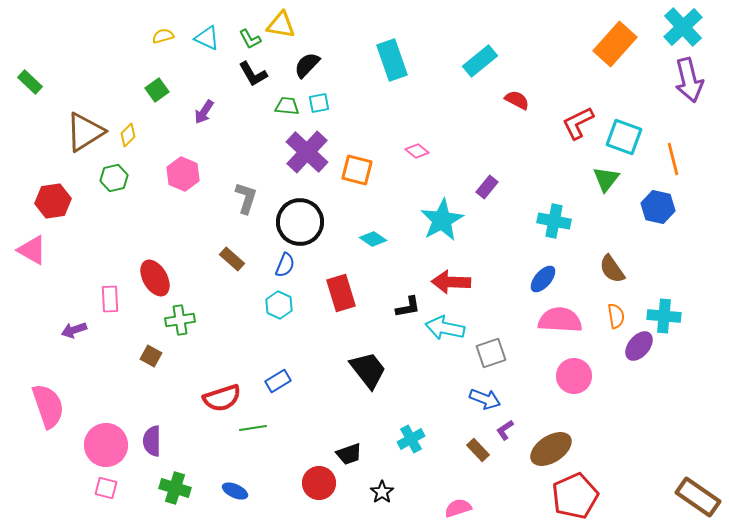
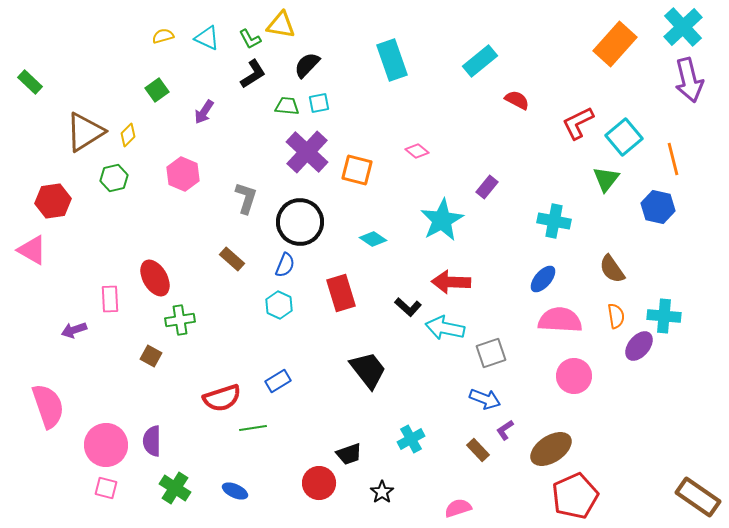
black L-shape at (253, 74): rotated 92 degrees counterclockwise
cyan square at (624, 137): rotated 30 degrees clockwise
black L-shape at (408, 307): rotated 52 degrees clockwise
green cross at (175, 488): rotated 16 degrees clockwise
